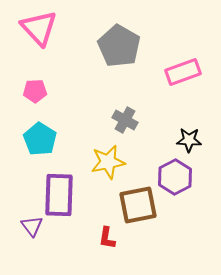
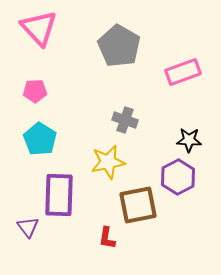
gray cross: rotated 10 degrees counterclockwise
purple hexagon: moved 3 px right
purple triangle: moved 4 px left, 1 px down
